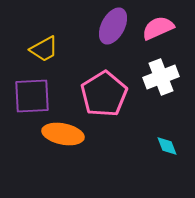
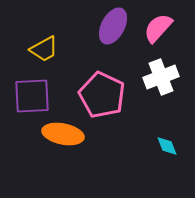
pink semicircle: rotated 24 degrees counterclockwise
pink pentagon: moved 2 px left, 1 px down; rotated 15 degrees counterclockwise
